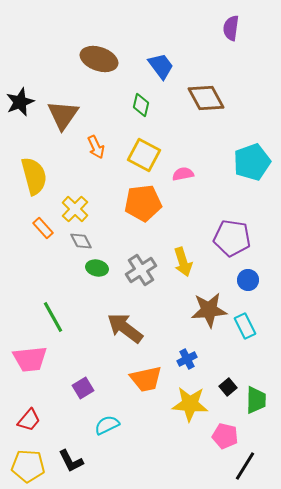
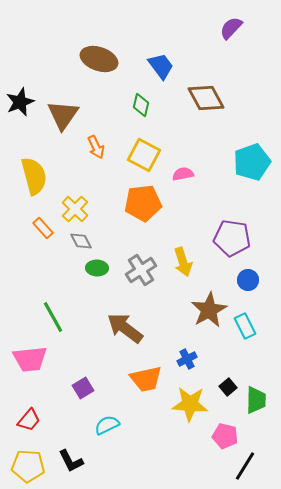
purple semicircle: rotated 35 degrees clockwise
green ellipse: rotated 10 degrees counterclockwise
brown star: rotated 24 degrees counterclockwise
